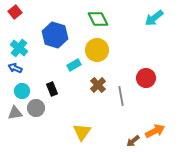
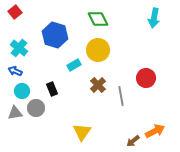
cyan arrow: rotated 42 degrees counterclockwise
yellow circle: moved 1 px right
blue arrow: moved 3 px down
